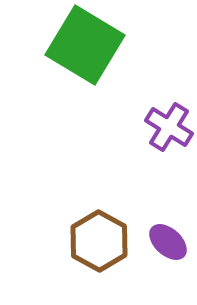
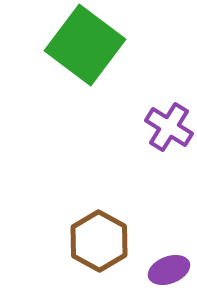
green square: rotated 6 degrees clockwise
purple ellipse: moved 1 px right, 28 px down; rotated 63 degrees counterclockwise
